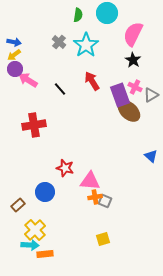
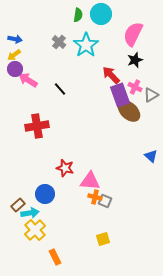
cyan circle: moved 6 px left, 1 px down
blue arrow: moved 1 px right, 3 px up
black star: moved 2 px right; rotated 21 degrees clockwise
red arrow: moved 19 px right, 6 px up; rotated 12 degrees counterclockwise
red cross: moved 3 px right, 1 px down
blue circle: moved 2 px down
orange cross: rotated 24 degrees clockwise
cyan arrow: moved 32 px up; rotated 12 degrees counterclockwise
orange rectangle: moved 10 px right, 3 px down; rotated 70 degrees clockwise
